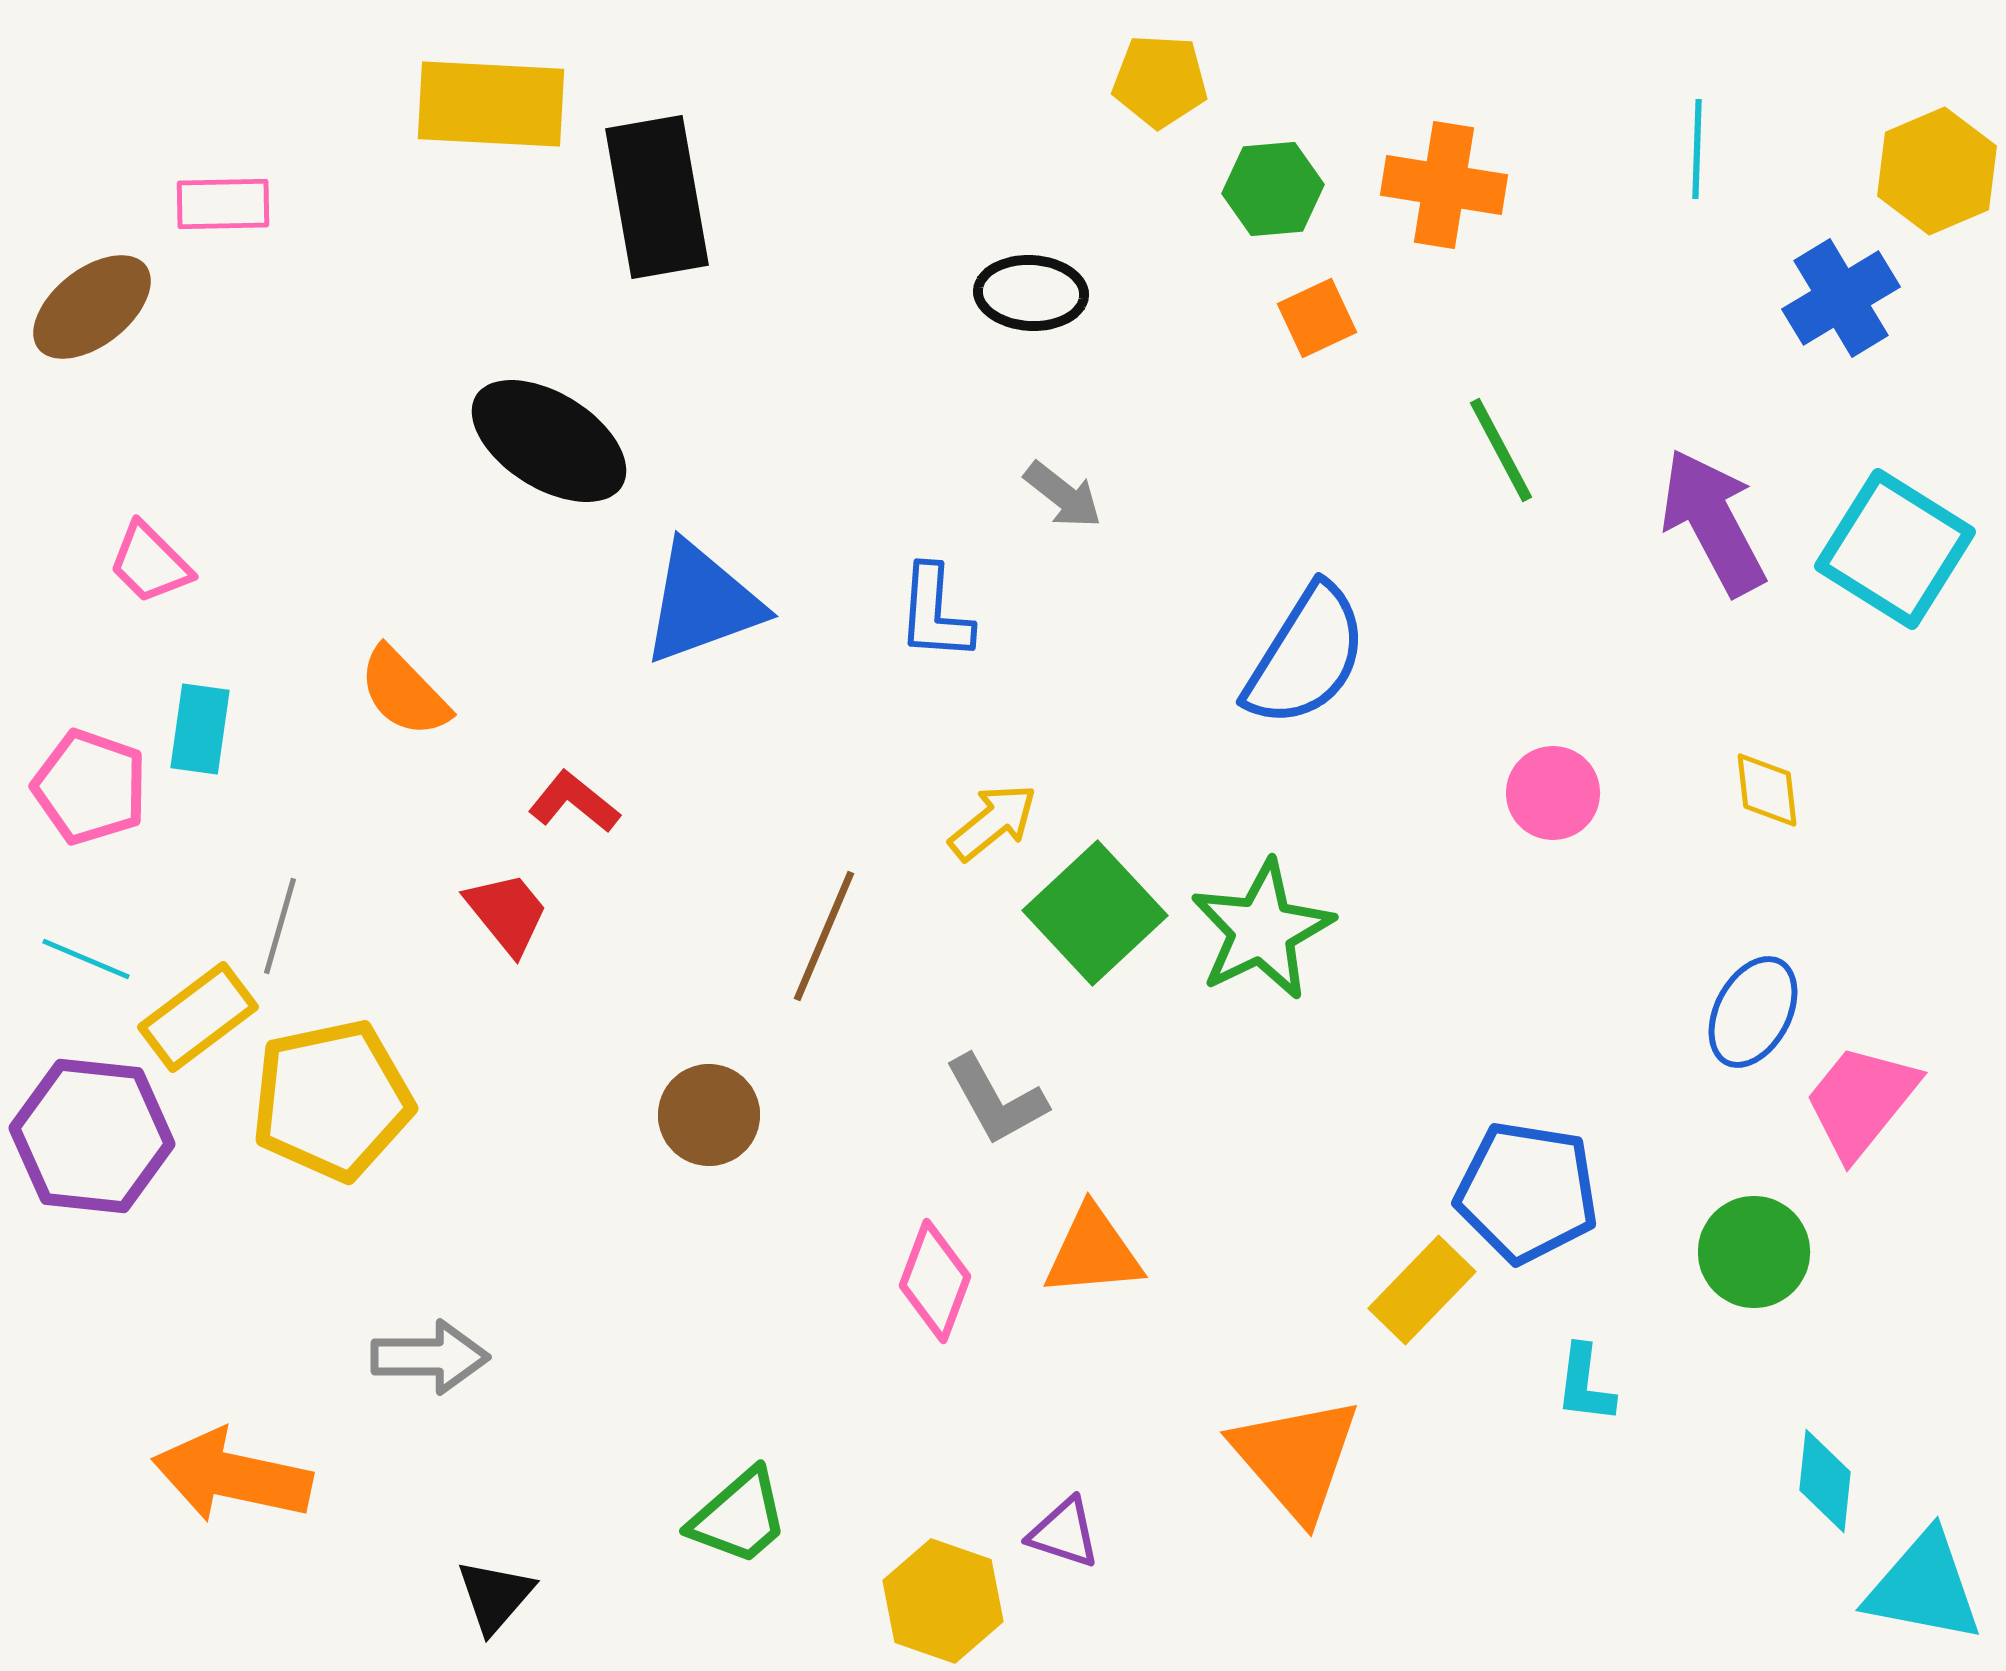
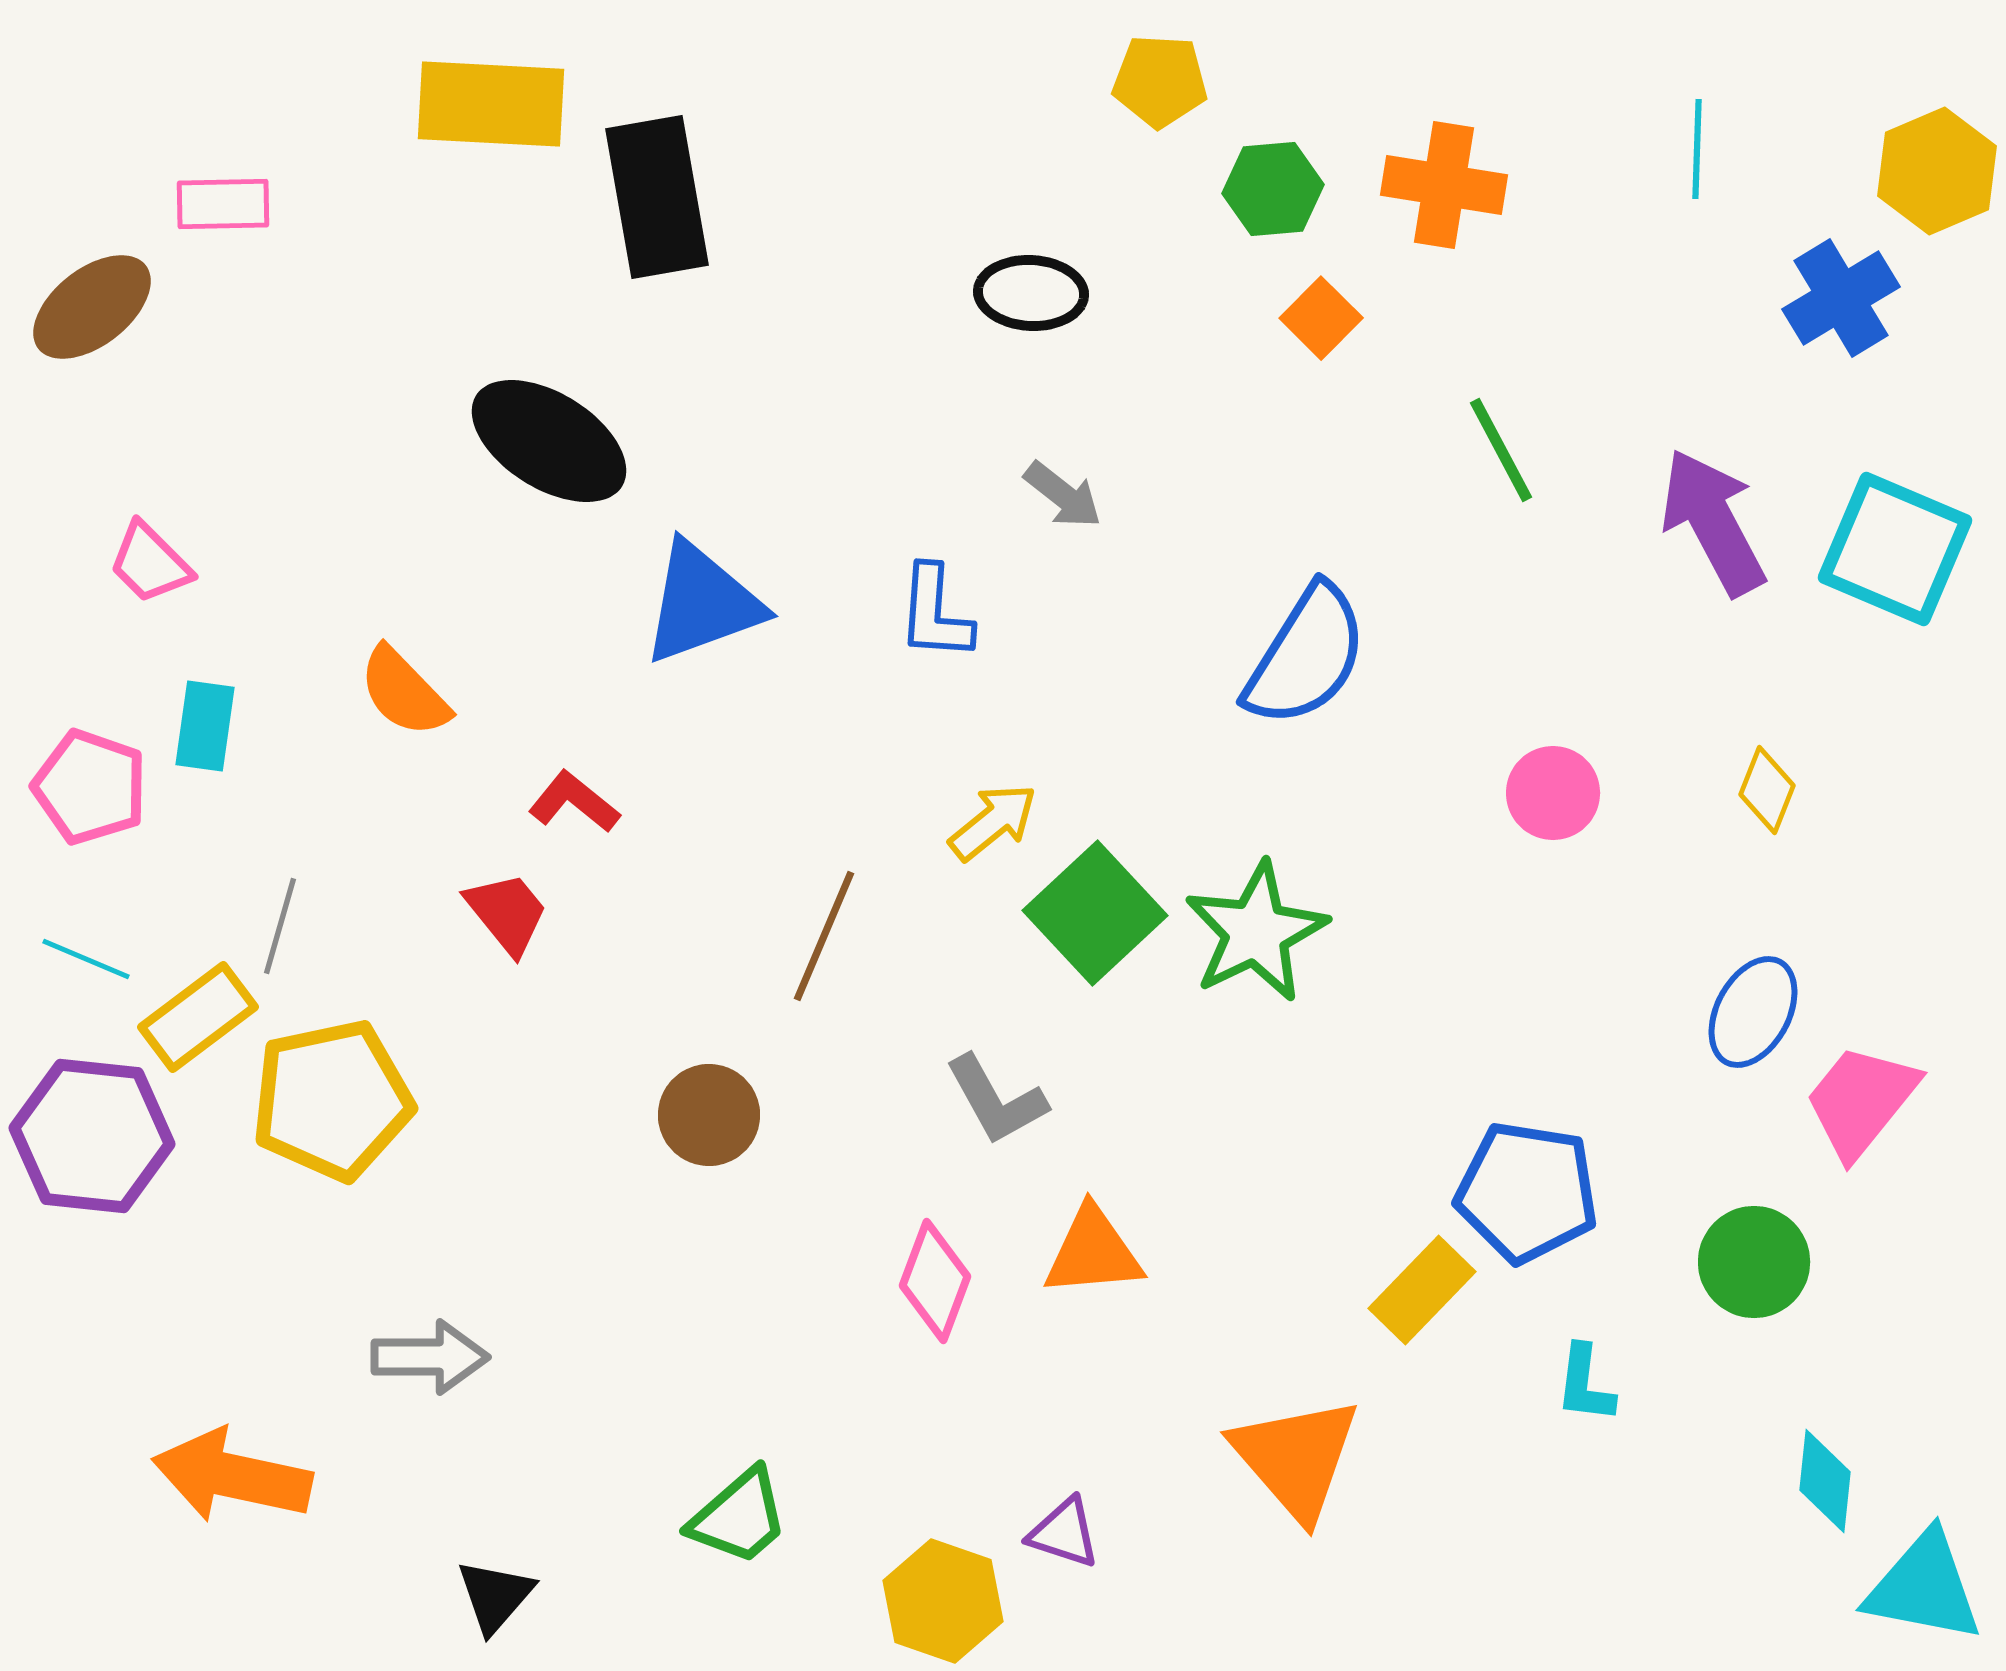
orange square at (1317, 318): moved 4 px right; rotated 20 degrees counterclockwise
cyan square at (1895, 549): rotated 9 degrees counterclockwise
cyan rectangle at (200, 729): moved 5 px right, 3 px up
yellow diamond at (1767, 790): rotated 28 degrees clockwise
green star at (1262, 930): moved 6 px left, 2 px down
green circle at (1754, 1252): moved 10 px down
